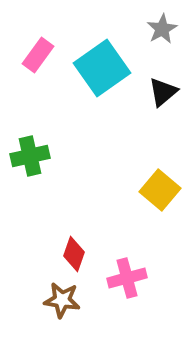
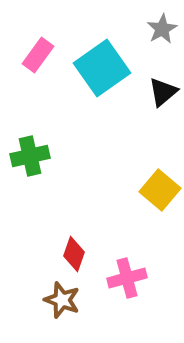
brown star: rotated 12 degrees clockwise
